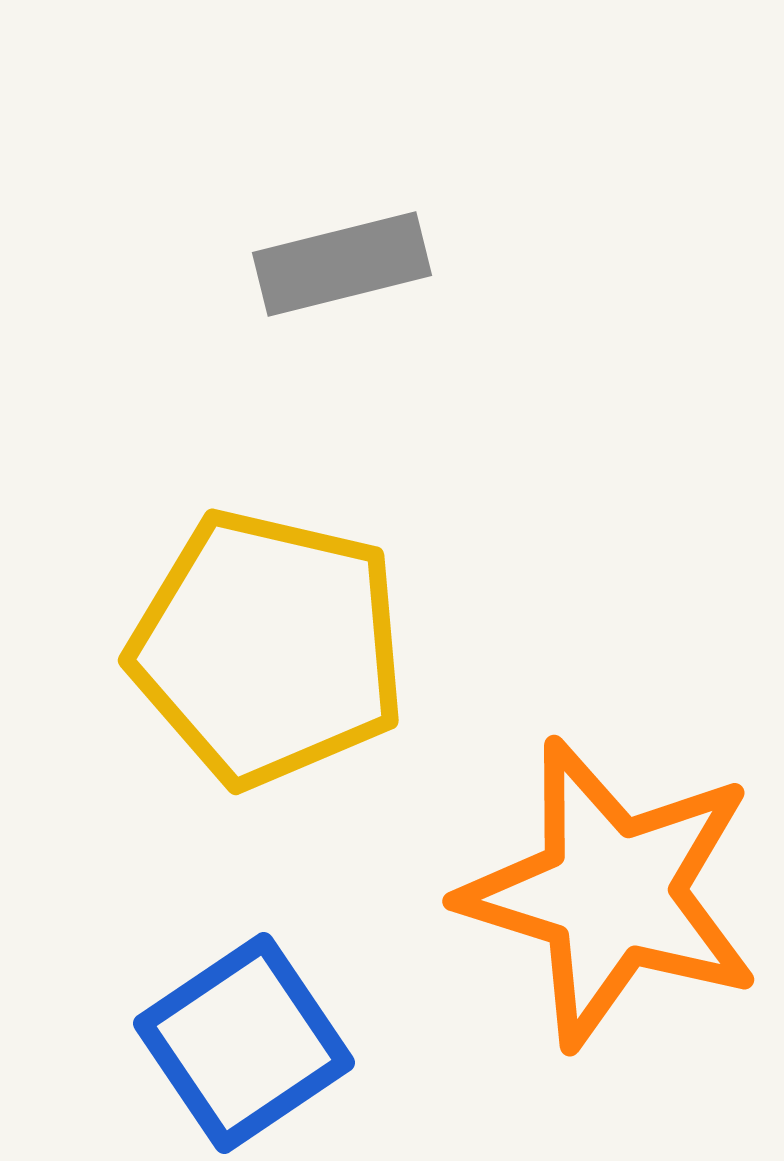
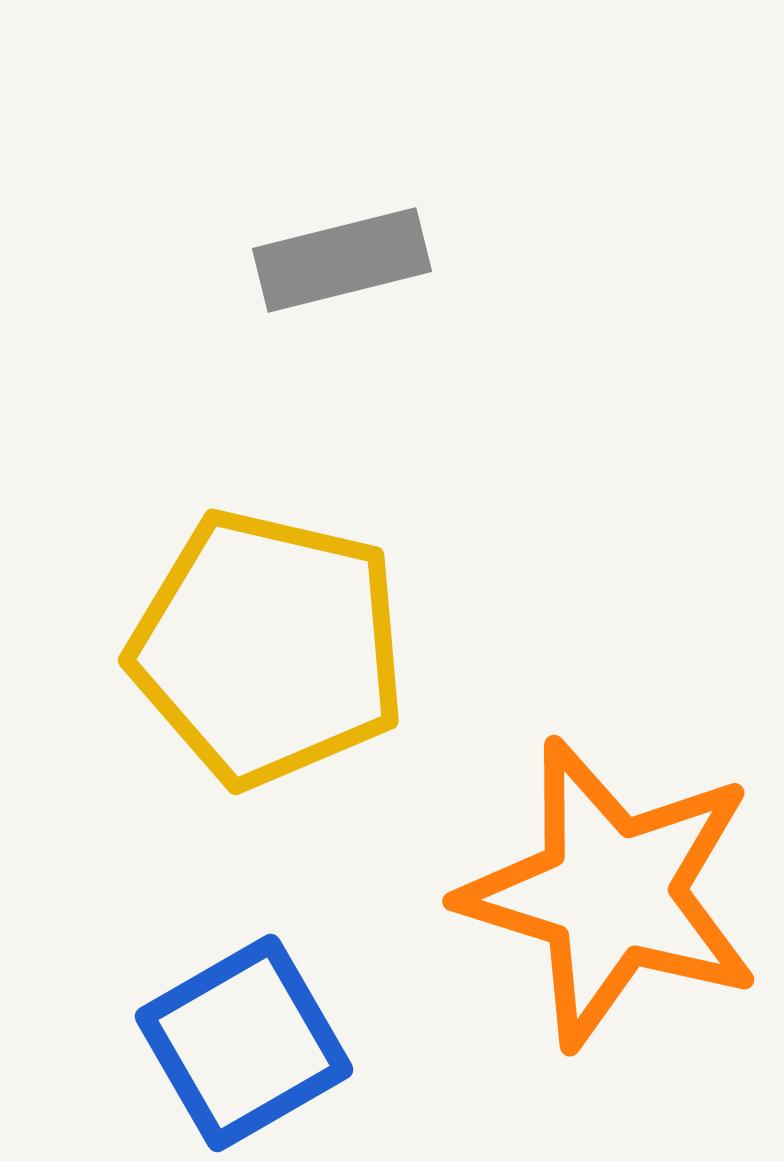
gray rectangle: moved 4 px up
blue square: rotated 4 degrees clockwise
